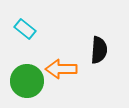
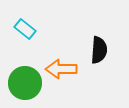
green circle: moved 2 px left, 2 px down
